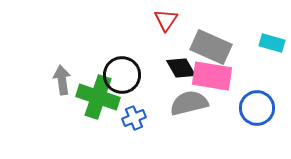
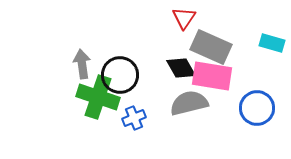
red triangle: moved 18 px right, 2 px up
black circle: moved 2 px left
gray arrow: moved 20 px right, 16 px up
